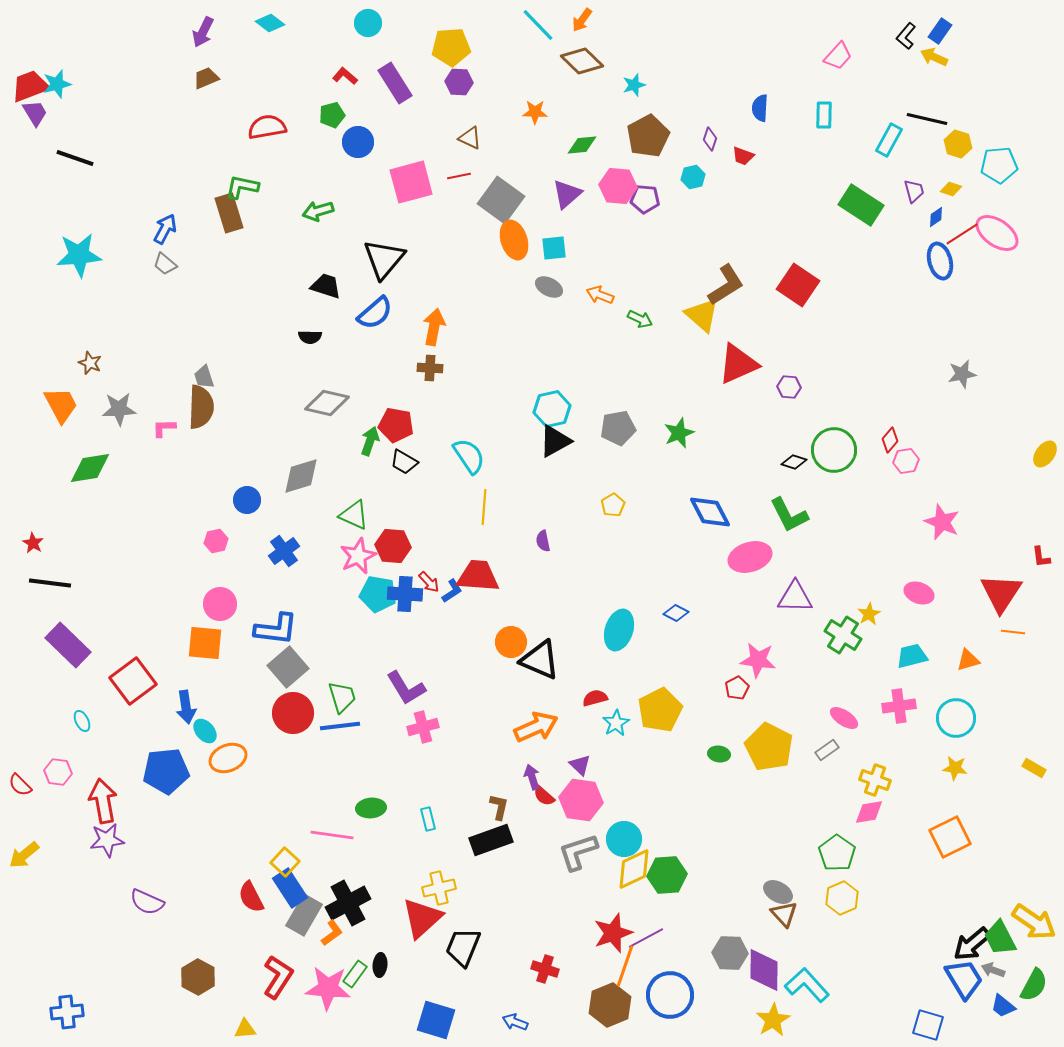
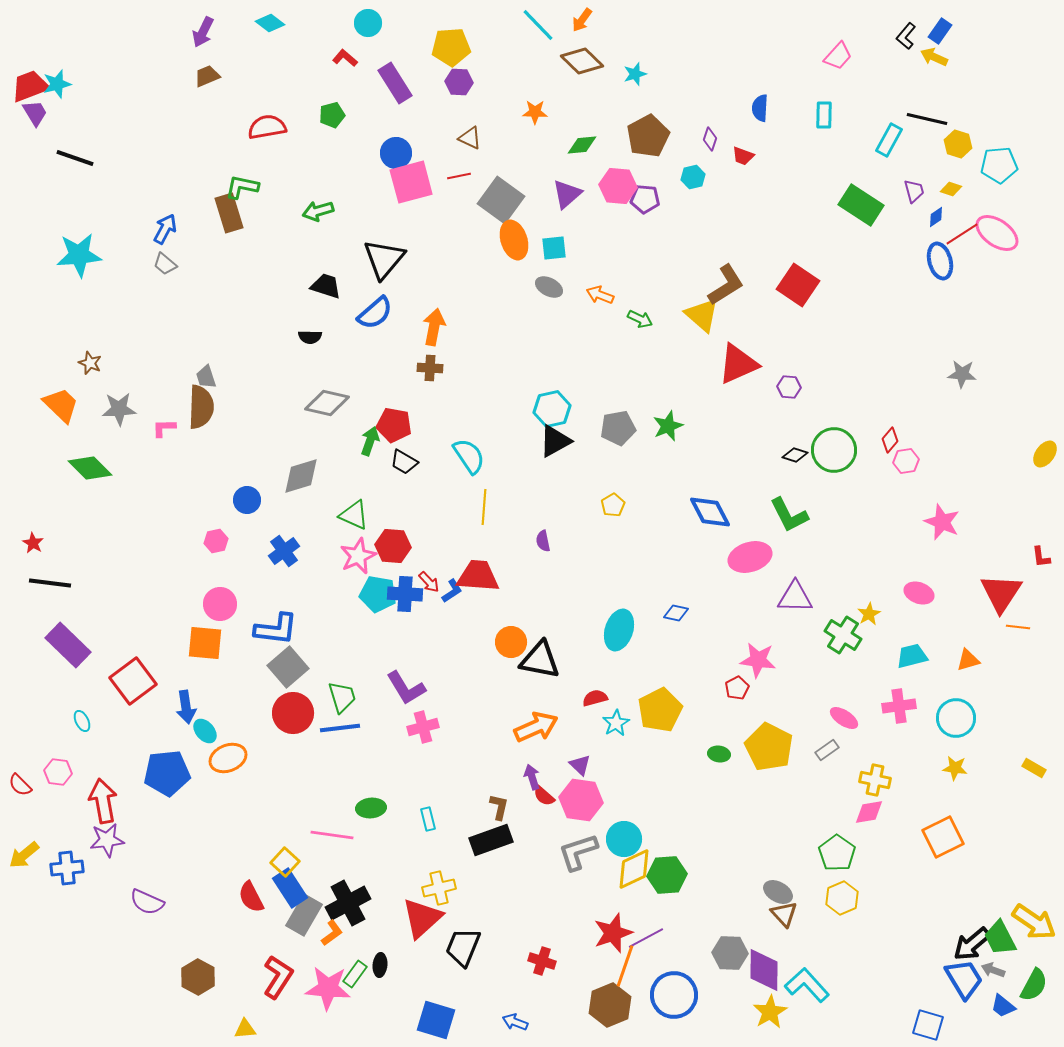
red L-shape at (345, 76): moved 18 px up
brown trapezoid at (206, 78): moved 1 px right, 2 px up
cyan star at (634, 85): moved 1 px right, 11 px up
blue circle at (358, 142): moved 38 px right, 11 px down
gray star at (962, 374): rotated 16 degrees clockwise
gray trapezoid at (204, 377): moved 2 px right
orange trapezoid at (61, 405): rotated 18 degrees counterclockwise
red pentagon at (396, 425): moved 2 px left
green star at (679, 433): moved 11 px left, 7 px up
black diamond at (794, 462): moved 1 px right, 7 px up
green diamond at (90, 468): rotated 54 degrees clockwise
blue diamond at (676, 613): rotated 15 degrees counterclockwise
orange line at (1013, 632): moved 5 px right, 5 px up
black triangle at (540, 660): rotated 12 degrees counterclockwise
blue line at (340, 726): moved 2 px down
blue pentagon at (166, 771): moved 1 px right, 2 px down
yellow cross at (875, 780): rotated 8 degrees counterclockwise
orange square at (950, 837): moved 7 px left
red cross at (545, 969): moved 3 px left, 8 px up
blue circle at (670, 995): moved 4 px right
blue cross at (67, 1012): moved 144 px up
yellow star at (773, 1020): moved 3 px left, 8 px up
